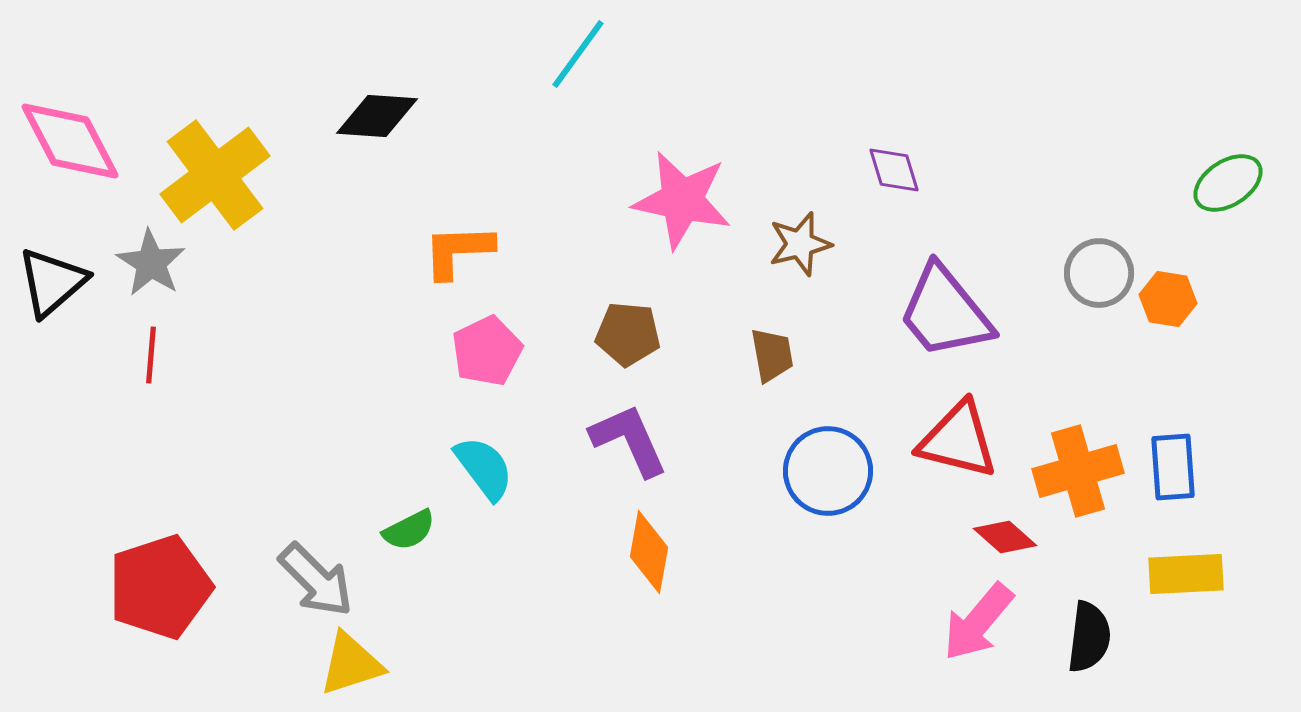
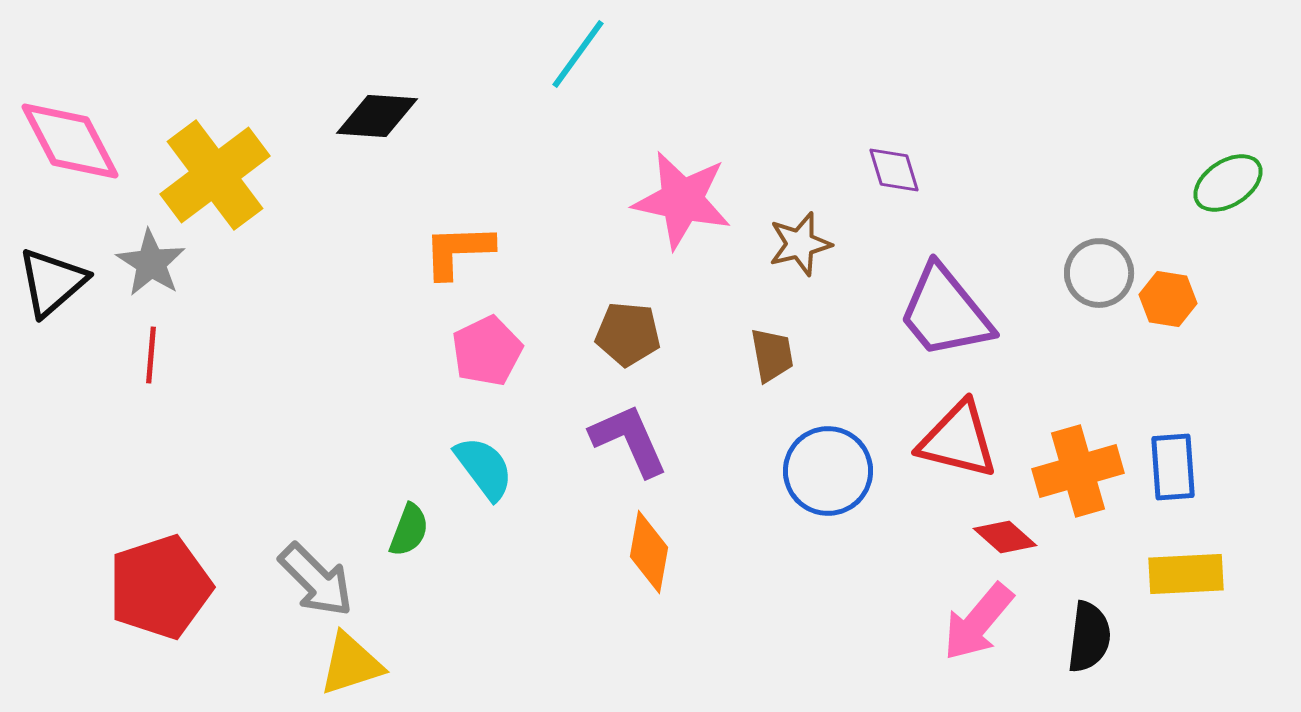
green semicircle: rotated 42 degrees counterclockwise
